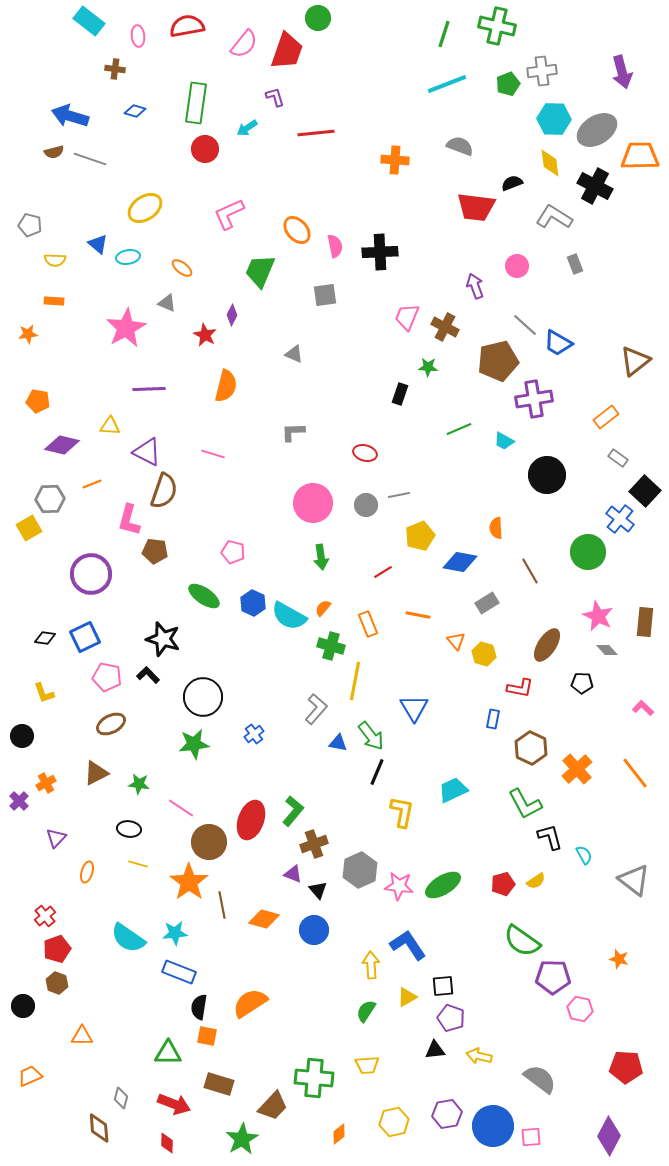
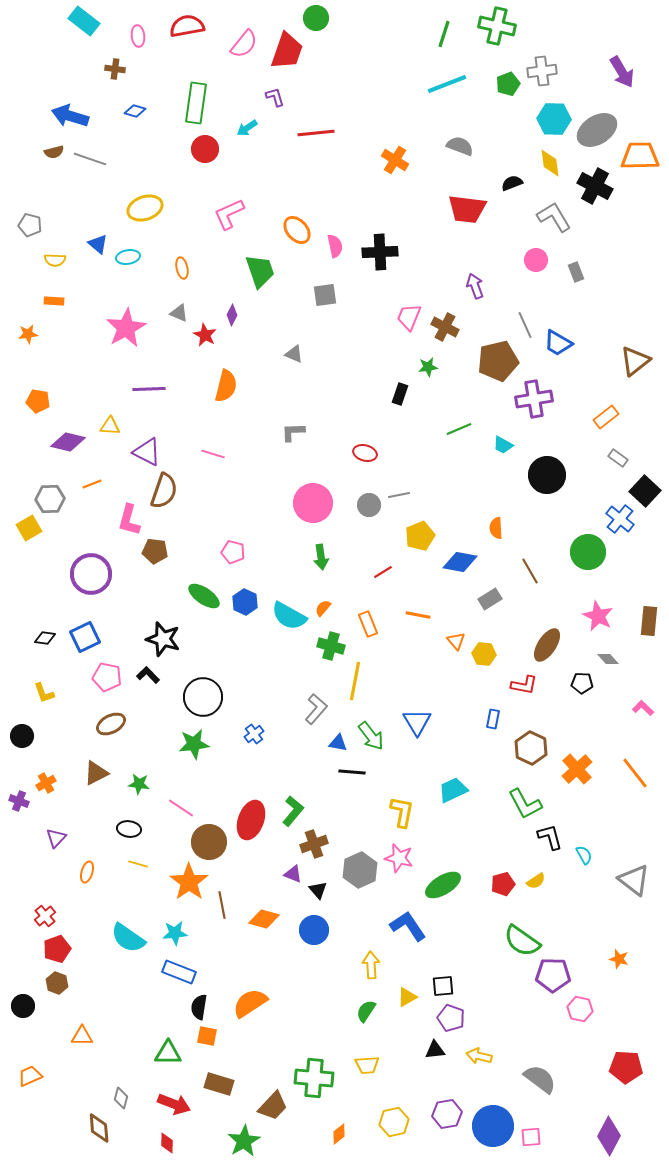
green circle at (318, 18): moved 2 px left
cyan rectangle at (89, 21): moved 5 px left
purple arrow at (622, 72): rotated 16 degrees counterclockwise
orange cross at (395, 160): rotated 28 degrees clockwise
red trapezoid at (476, 207): moved 9 px left, 2 px down
yellow ellipse at (145, 208): rotated 16 degrees clockwise
gray L-shape at (554, 217): rotated 27 degrees clockwise
gray rectangle at (575, 264): moved 1 px right, 8 px down
pink circle at (517, 266): moved 19 px right, 6 px up
orange ellipse at (182, 268): rotated 40 degrees clockwise
green trapezoid at (260, 271): rotated 138 degrees clockwise
gray triangle at (167, 303): moved 12 px right, 10 px down
pink trapezoid at (407, 317): moved 2 px right
gray line at (525, 325): rotated 24 degrees clockwise
green star at (428, 367): rotated 12 degrees counterclockwise
cyan trapezoid at (504, 441): moved 1 px left, 4 px down
purple diamond at (62, 445): moved 6 px right, 3 px up
gray circle at (366, 505): moved 3 px right
blue hexagon at (253, 603): moved 8 px left, 1 px up
gray rectangle at (487, 603): moved 3 px right, 4 px up
brown rectangle at (645, 622): moved 4 px right, 1 px up
gray diamond at (607, 650): moved 1 px right, 9 px down
yellow hexagon at (484, 654): rotated 10 degrees counterclockwise
red L-shape at (520, 688): moved 4 px right, 3 px up
blue triangle at (414, 708): moved 3 px right, 14 px down
black line at (377, 772): moved 25 px left; rotated 72 degrees clockwise
purple cross at (19, 801): rotated 24 degrees counterclockwise
pink star at (399, 886): moved 28 px up; rotated 8 degrees clockwise
blue L-shape at (408, 945): moved 19 px up
purple pentagon at (553, 977): moved 2 px up
green star at (242, 1139): moved 2 px right, 2 px down
